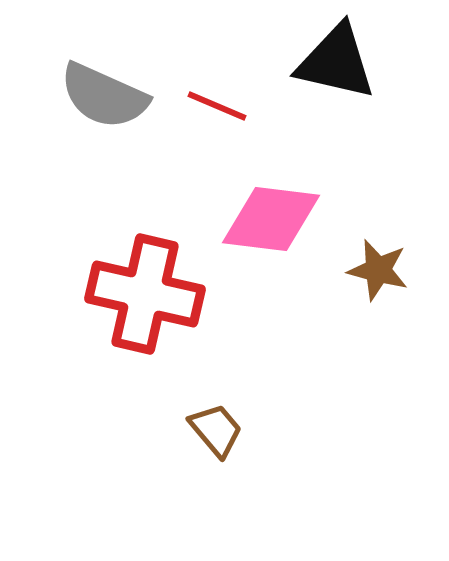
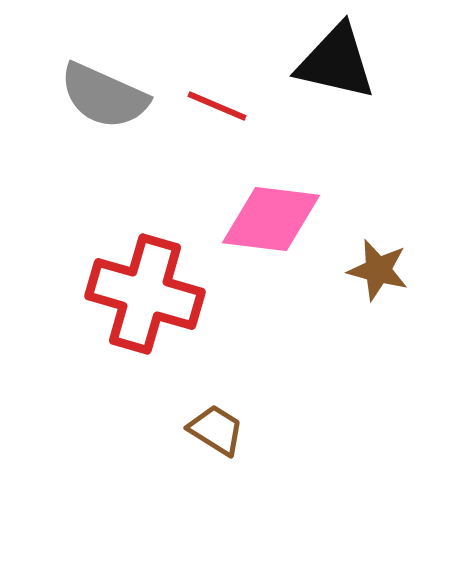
red cross: rotated 3 degrees clockwise
brown trapezoid: rotated 18 degrees counterclockwise
